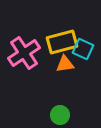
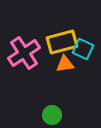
green circle: moved 8 px left
